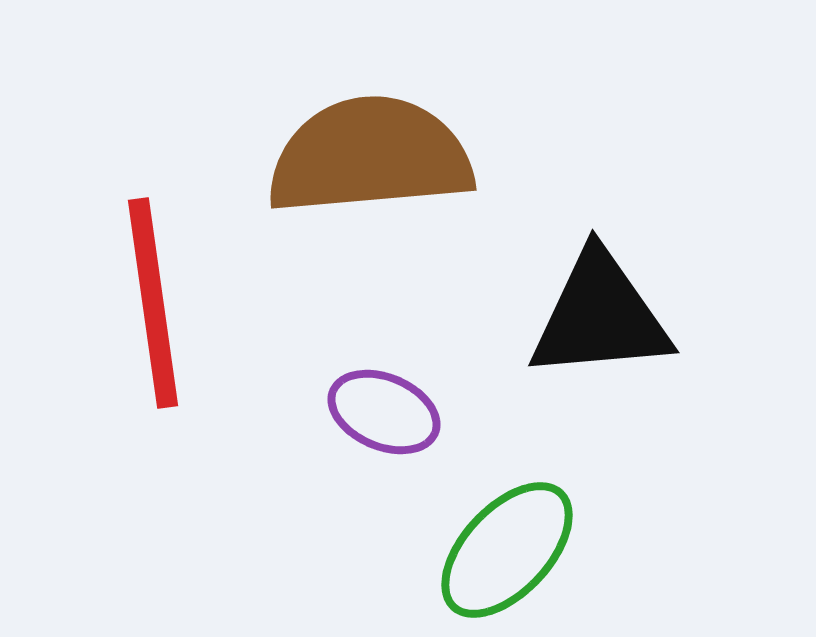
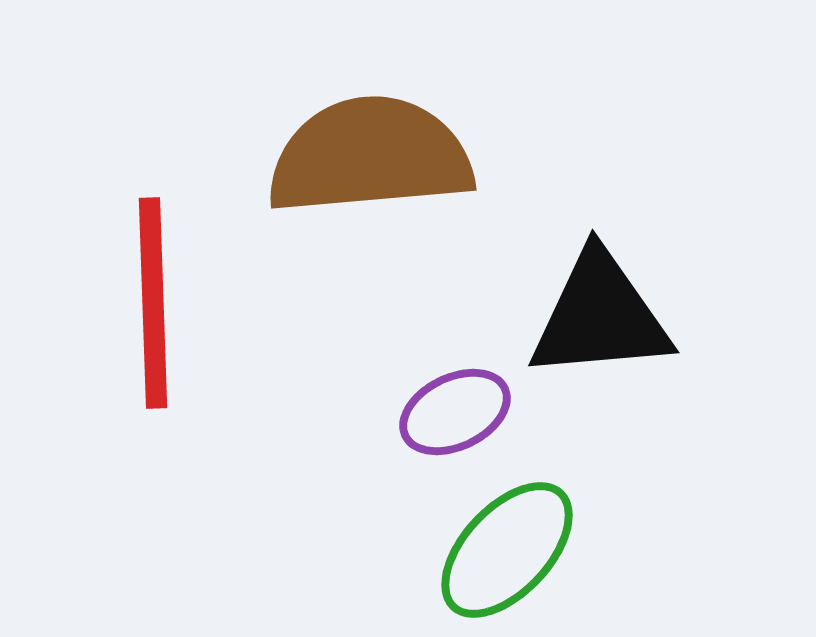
red line: rotated 6 degrees clockwise
purple ellipse: moved 71 px right; rotated 49 degrees counterclockwise
